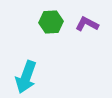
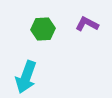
green hexagon: moved 8 px left, 7 px down
